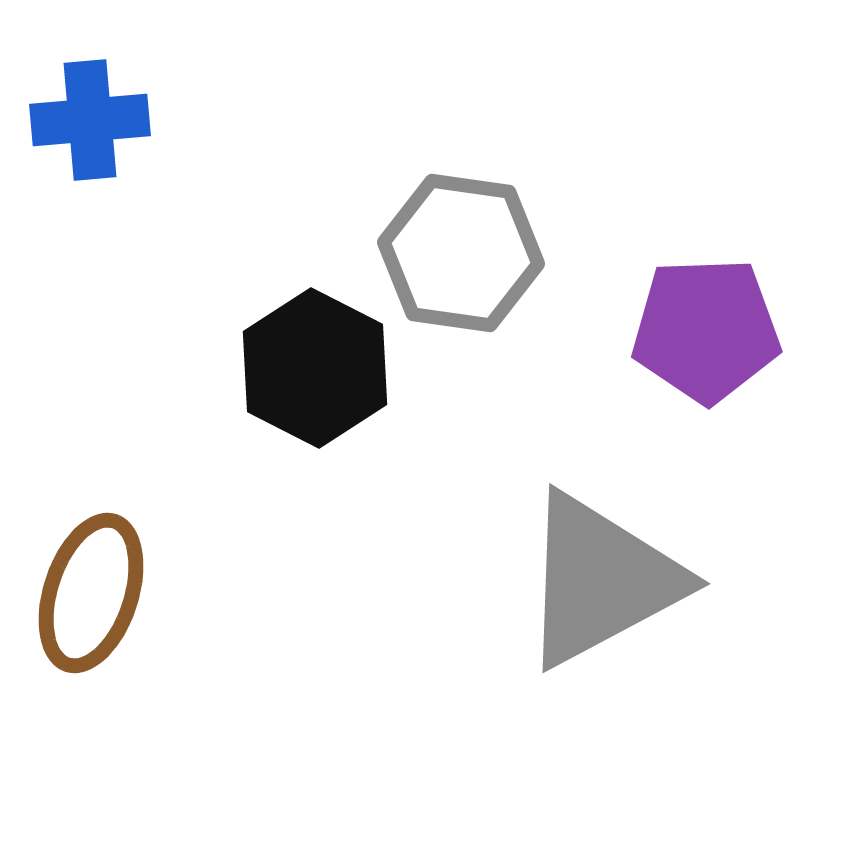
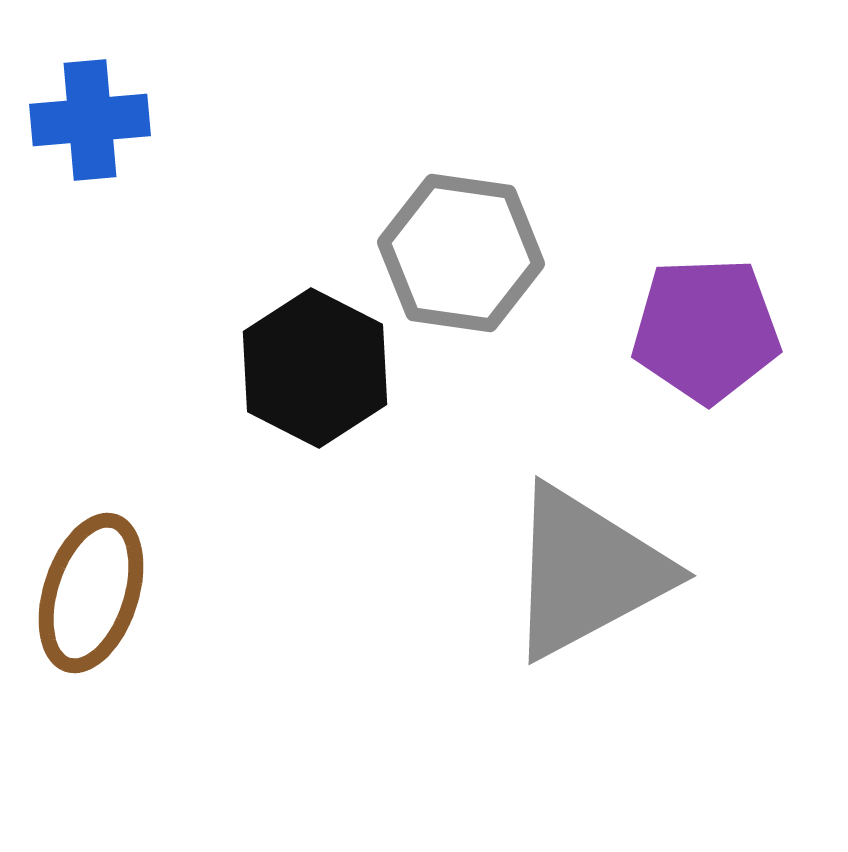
gray triangle: moved 14 px left, 8 px up
